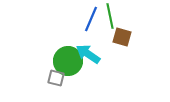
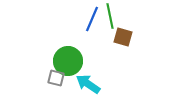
blue line: moved 1 px right
brown square: moved 1 px right
cyan arrow: moved 30 px down
